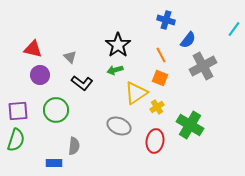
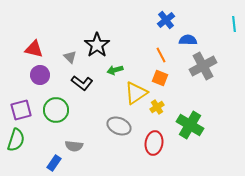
blue cross: rotated 36 degrees clockwise
cyan line: moved 5 px up; rotated 42 degrees counterclockwise
blue semicircle: rotated 126 degrees counterclockwise
black star: moved 21 px left
red triangle: moved 1 px right
purple square: moved 3 px right, 1 px up; rotated 10 degrees counterclockwise
red ellipse: moved 1 px left, 2 px down
gray semicircle: rotated 90 degrees clockwise
blue rectangle: rotated 56 degrees counterclockwise
